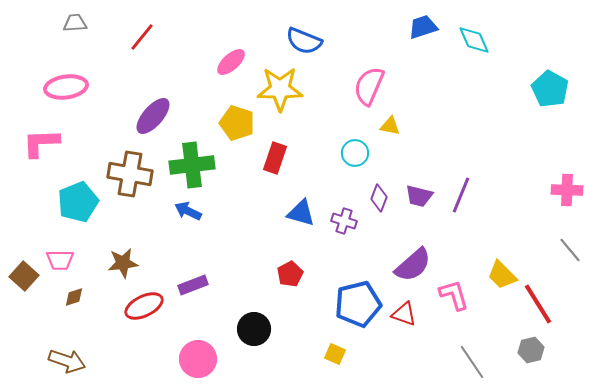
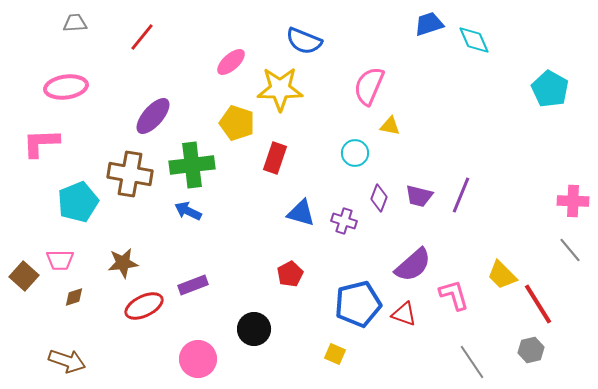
blue trapezoid at (423, 27): moved 6 px right, 3 px up
pink cross at (567, 190): moved 6 px right, 11 px down
